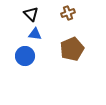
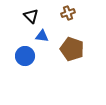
black triangle: moved 2 px down
blue triangle: moved 7 px right, 2 px down
brown pentagon: rotated 30 degrees counterclockwise
